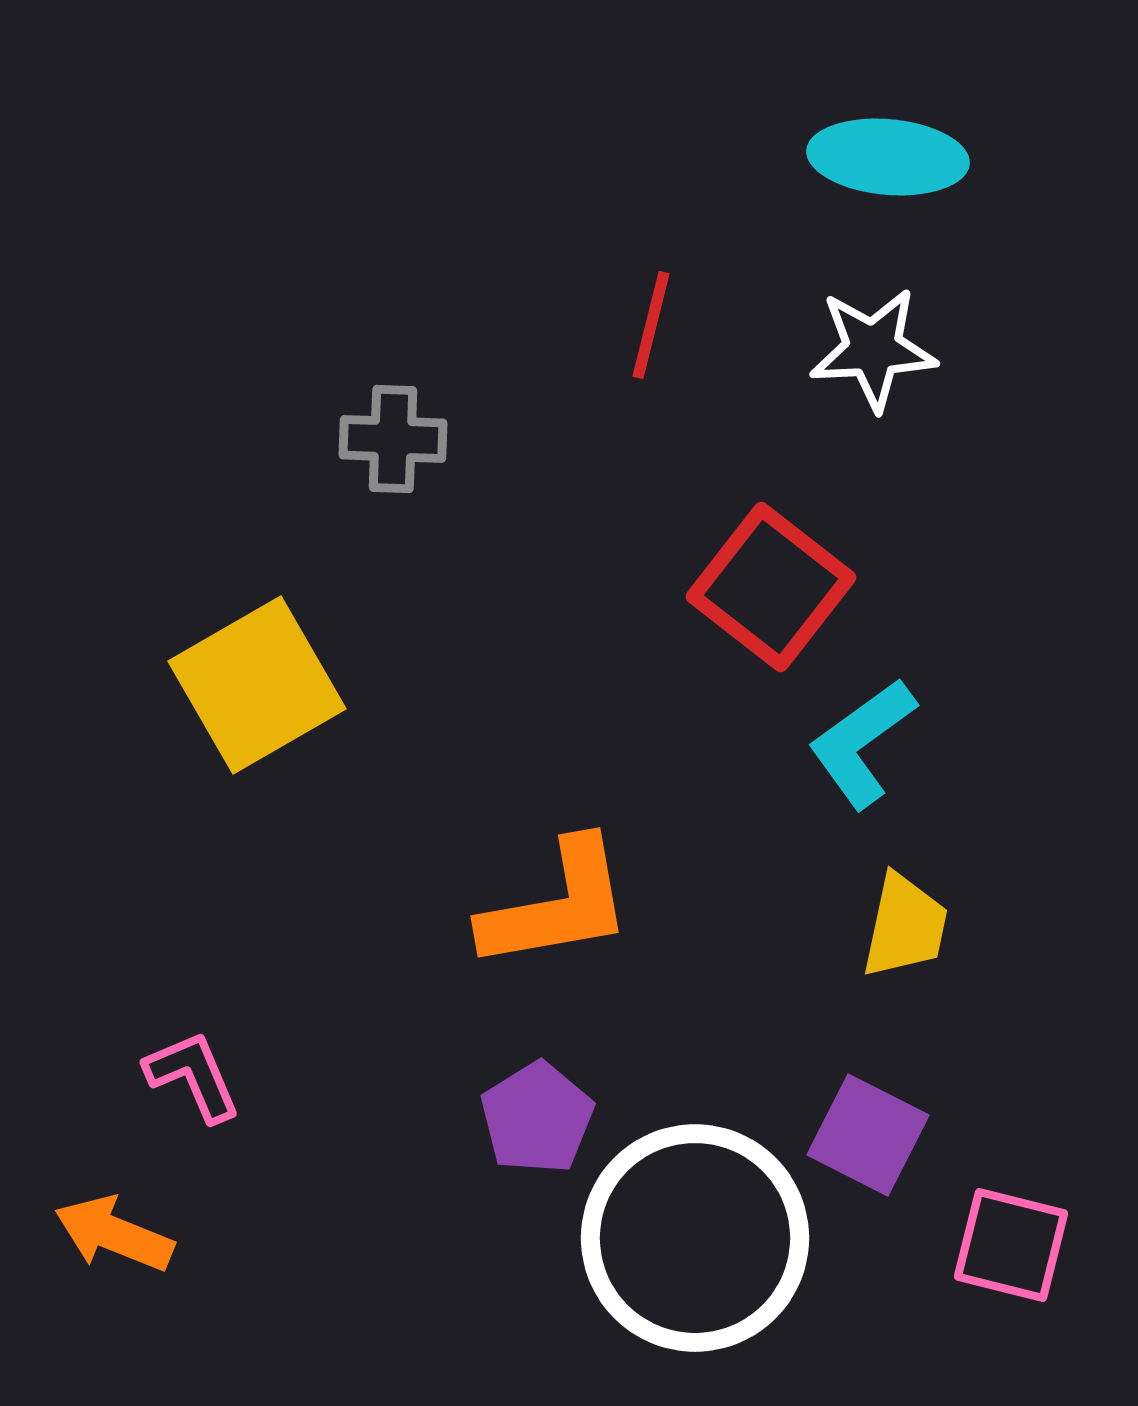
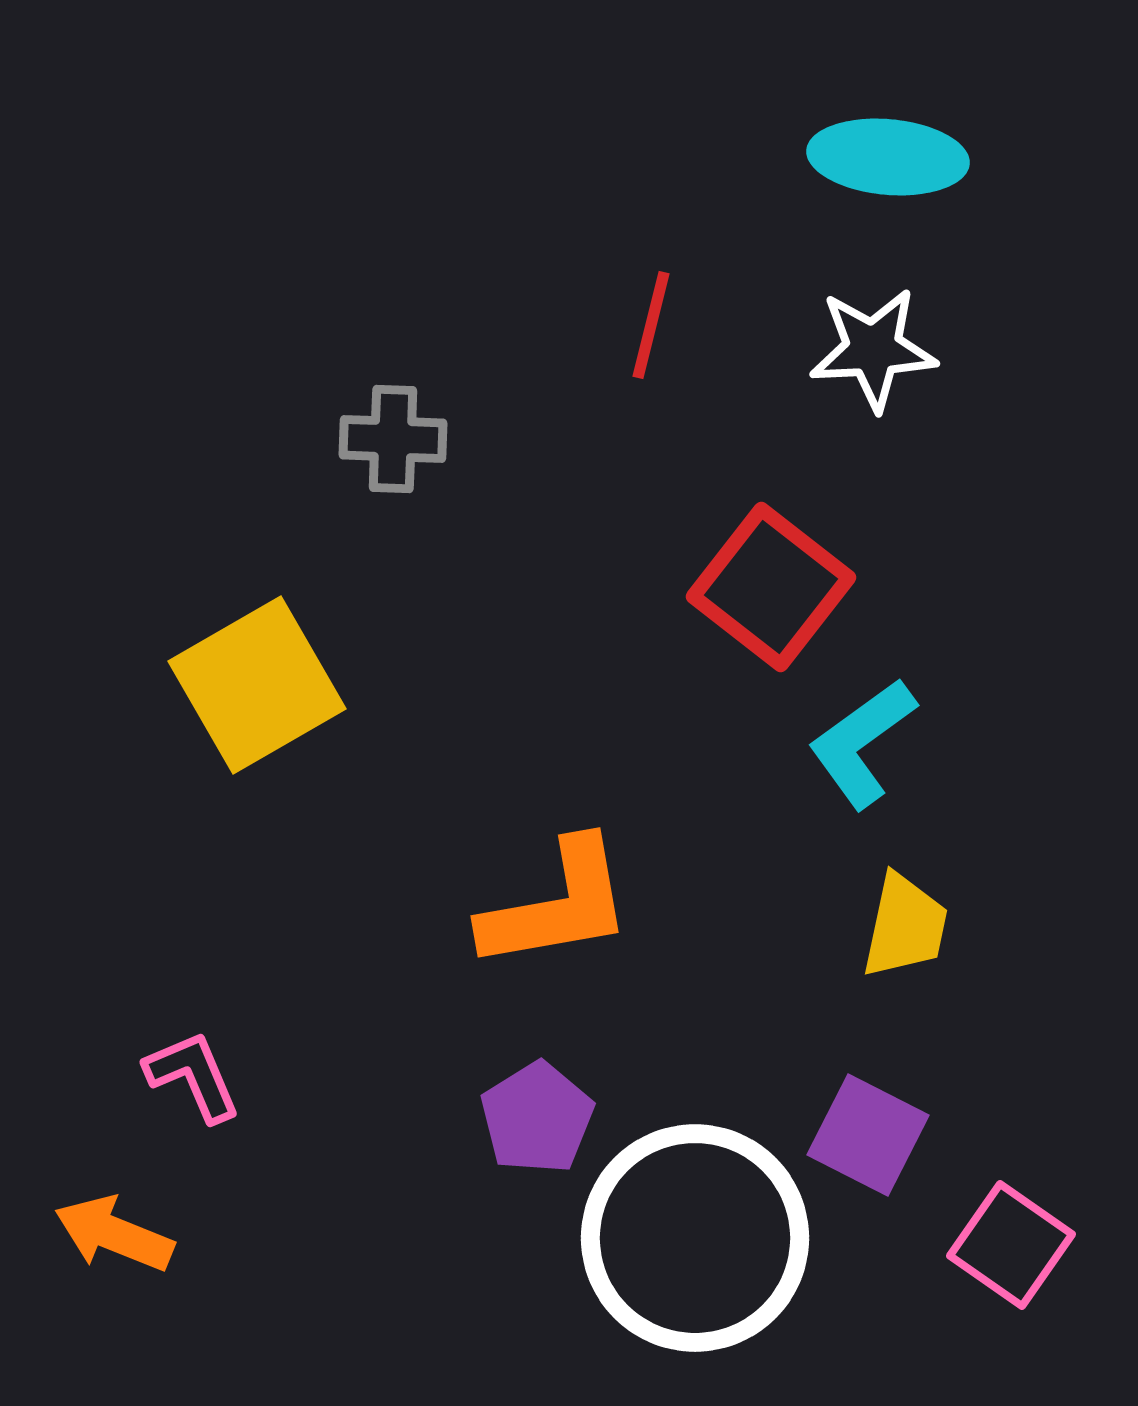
pink square: rotated 21 degrees clockwise
